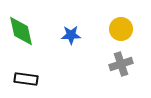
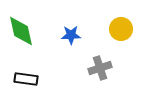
gray cross: moved 21 px left, 4 px down
